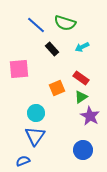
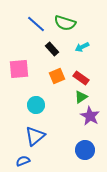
blue line: moved 1 px up
orange square: moved 12 px up
cyan circle: moved 8 px up
blue triangle: rotated 15 degrees clockwise
blue circle: moved 2 px right
